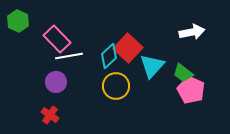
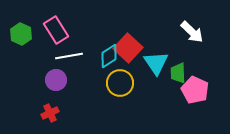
green hexagon: moved 3 px right, 13 px down
white arrow: rotated 55 degrees clockwise
pink rectangle: moved 1 px left, 9 px up; rotated 12 degrees clockwise
cyan diamond: rotated 10 degrees clockwise
cyan triangle: moved 4 px right, 3 px up; rotated 16 degrees counterclockwise
green trapezoid: moved 5 px left; rotated 50 degrees clockwise
purple circle: moved 2 px up
yellow circle: moved 4 px right, 3 px up
pink pentagon: moved 4 px right
red cross: moved 2 px up; rotated 30 degrees clockwise
